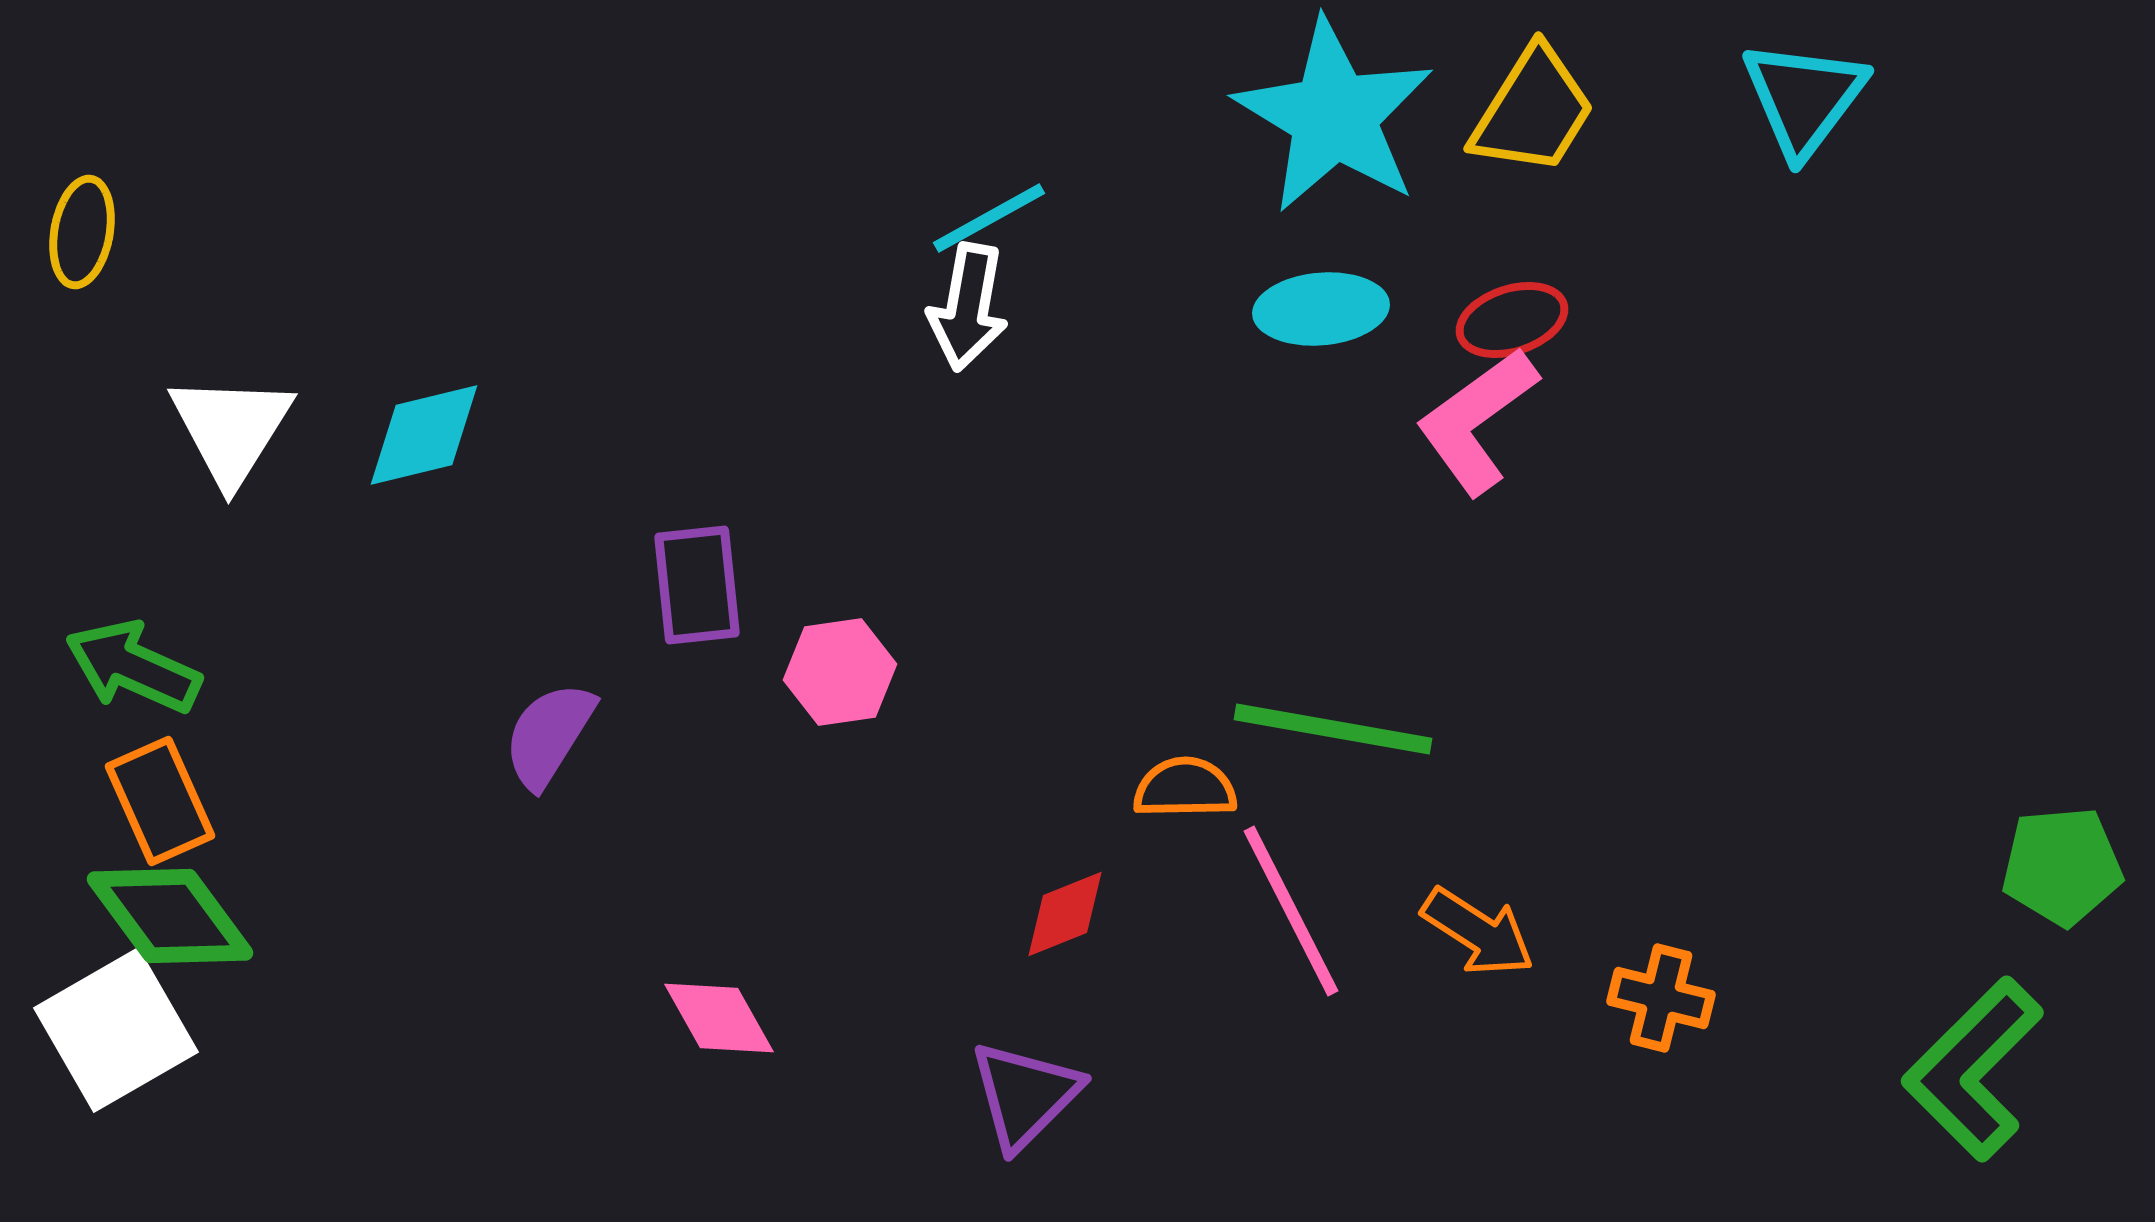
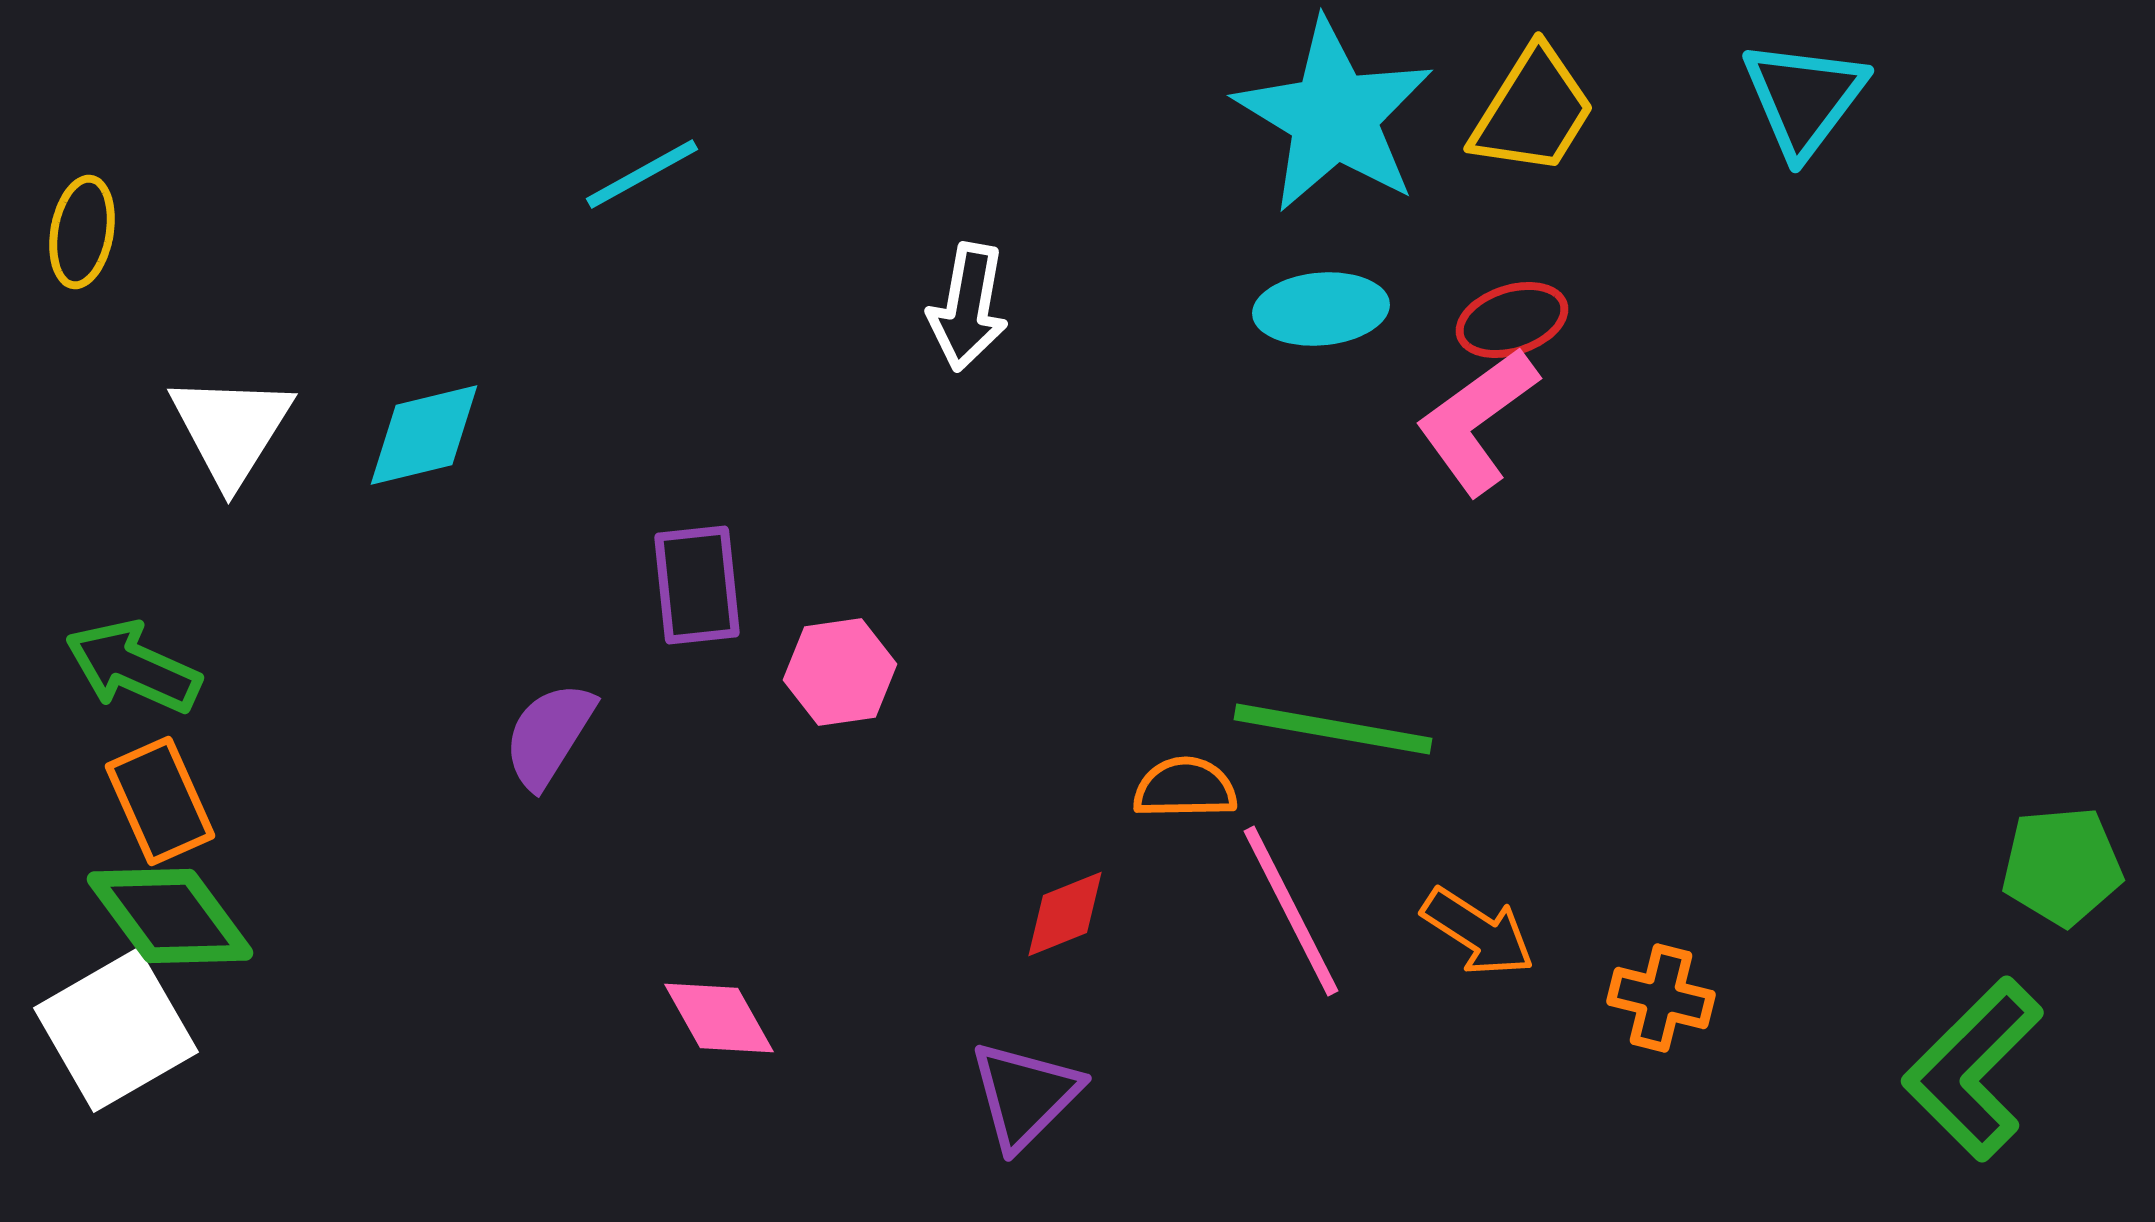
cyan line: moved 347 px left, 44 px up
